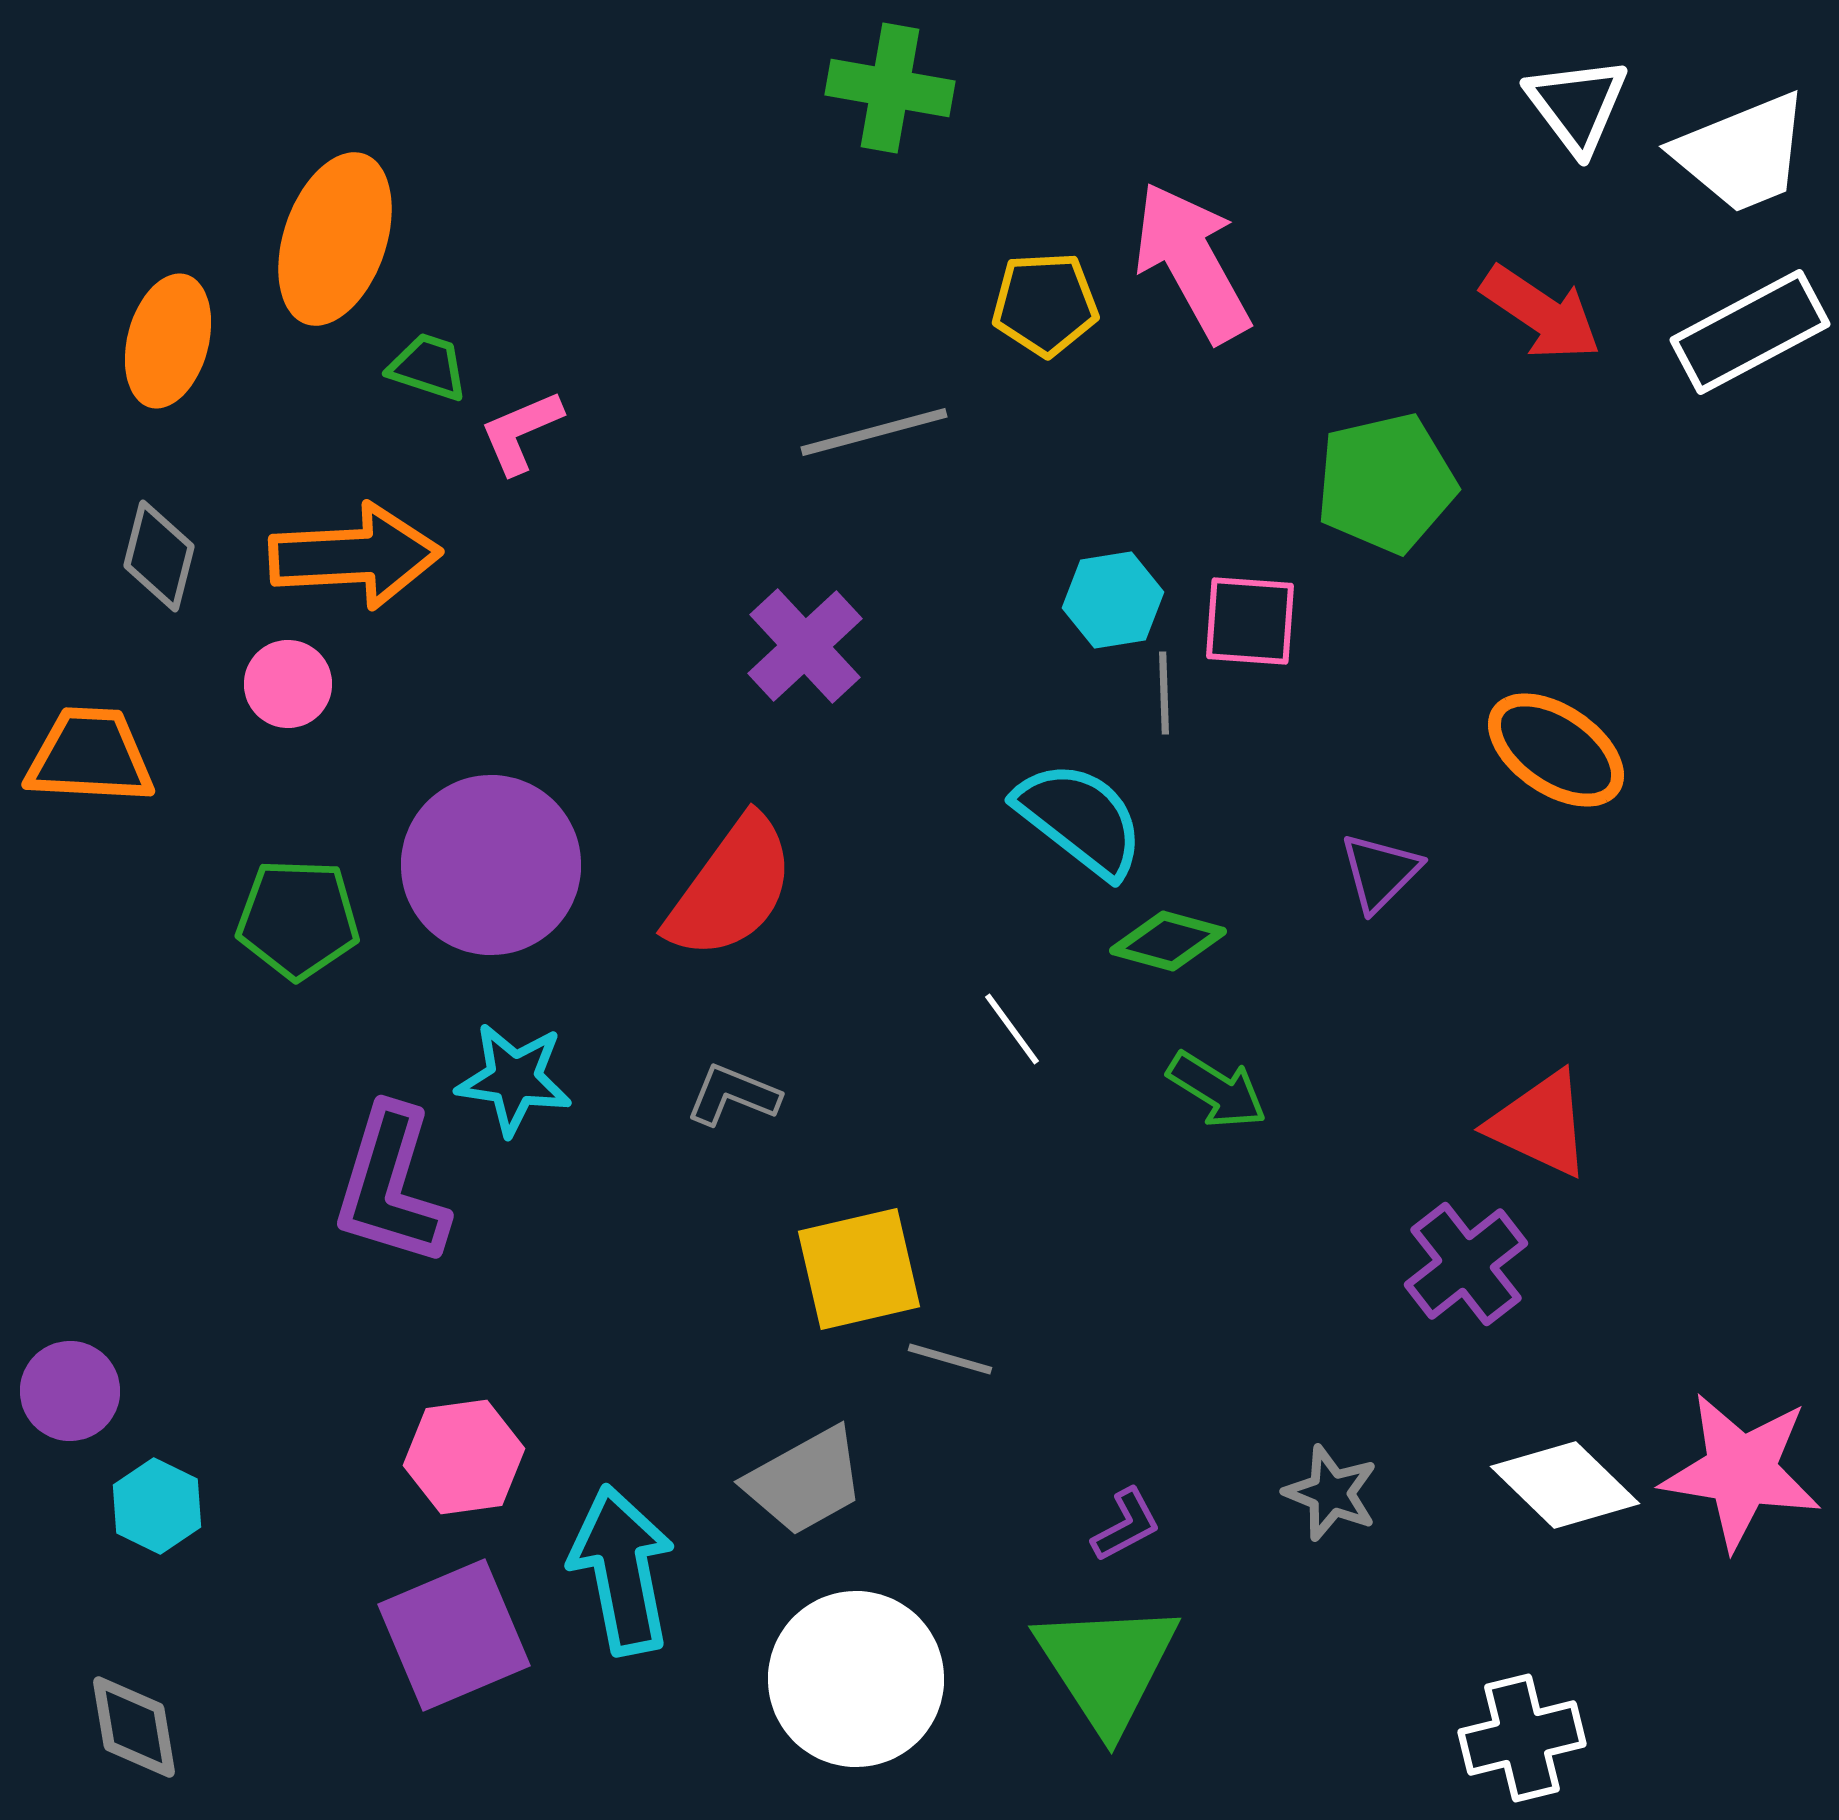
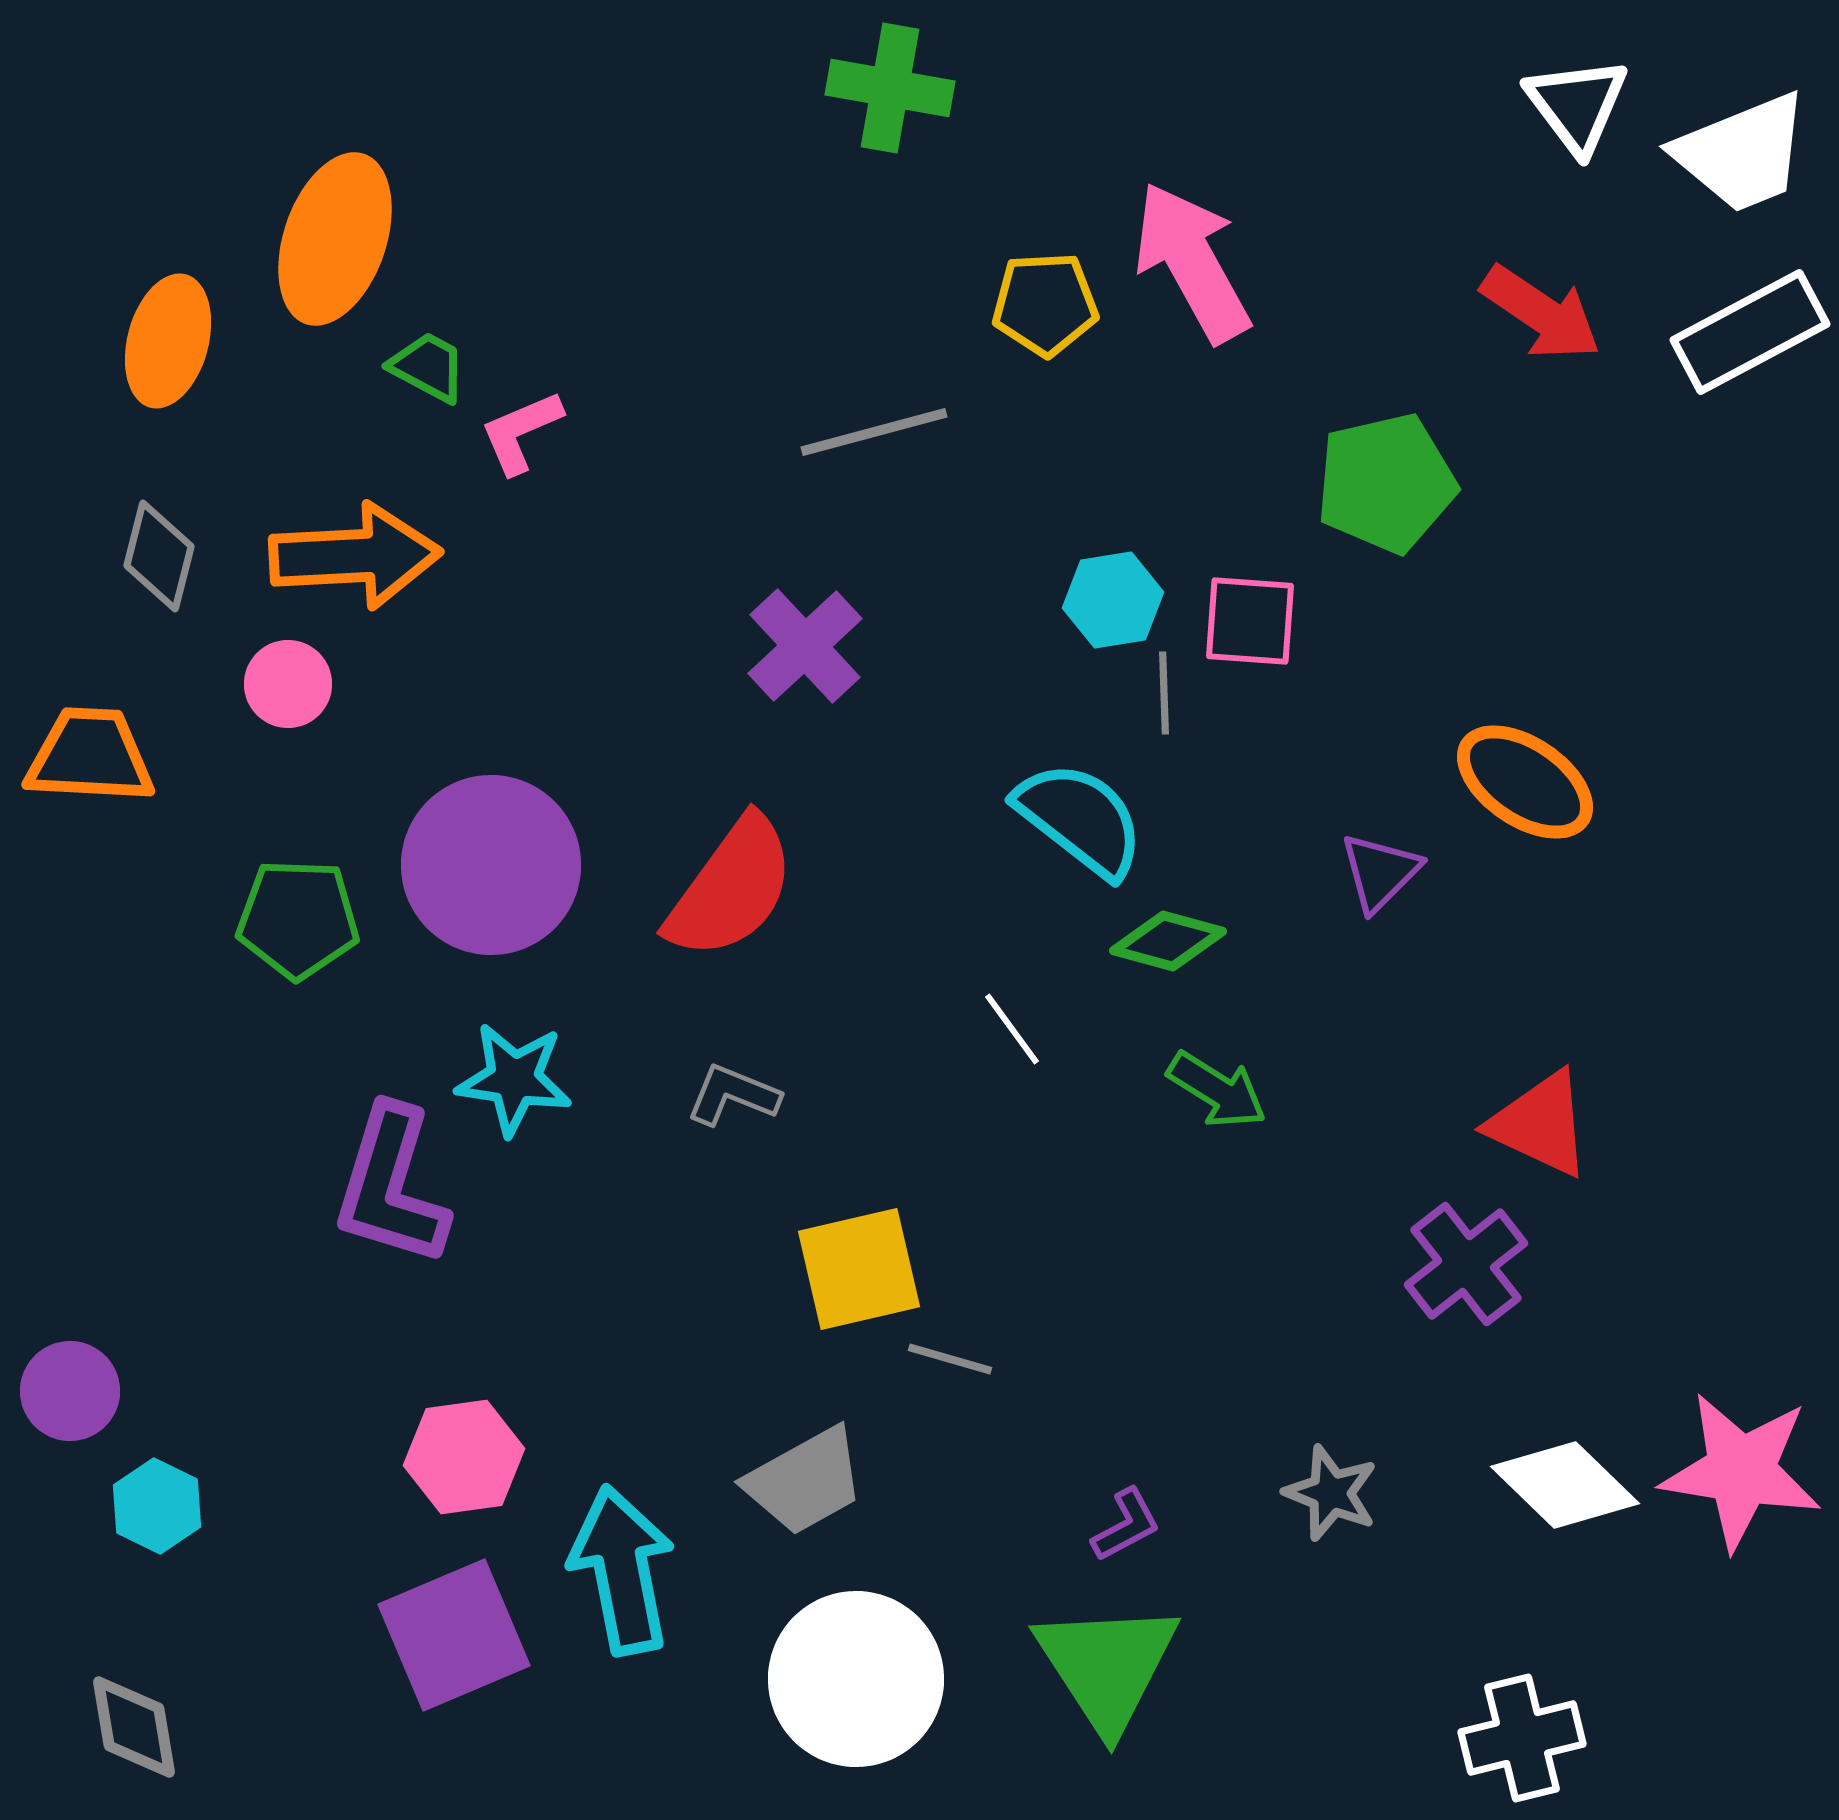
green trapezoid at (428, 367): rotated 10 degrees clockwise
orange ellipse at (1556, 750): moved 31 px left, 32 px down
